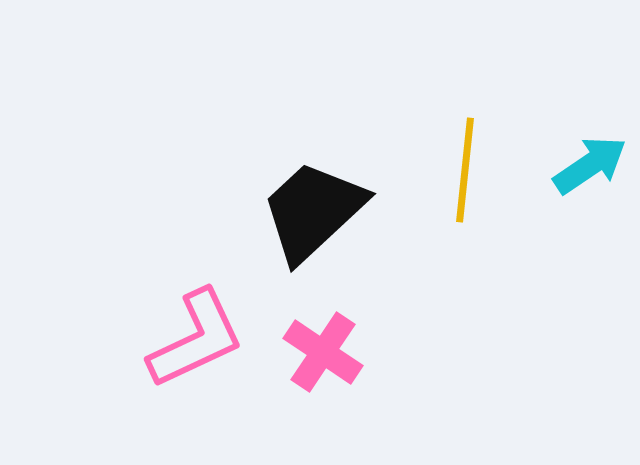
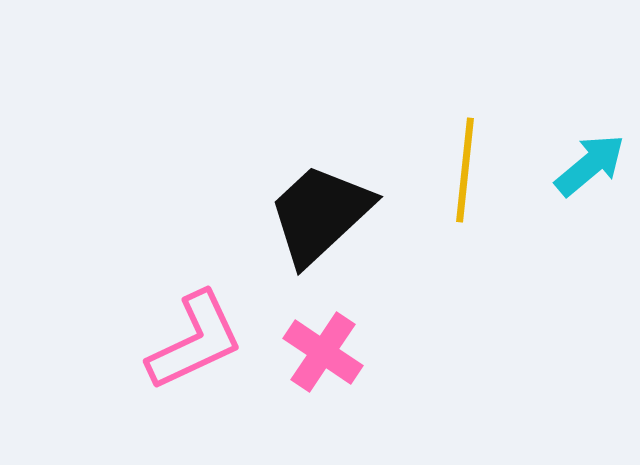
cyan arrow: rotated 6 degrees counterclockwise
black trapezoid: moved 7 px right, 3 px down
pink L-shape: moved 1 px left, 2 px down
